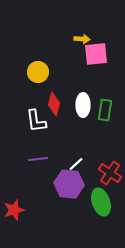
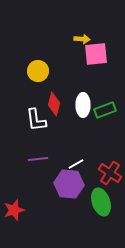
yellow circle: moved 1 px up
green rectangle: rotated 60 degrees clockwise
white L-shape: moved 1 px up
white line: rotated 14 degrees clockwise
